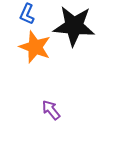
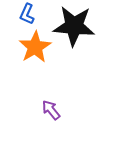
orange star: rotated 20 degrees clockwise
